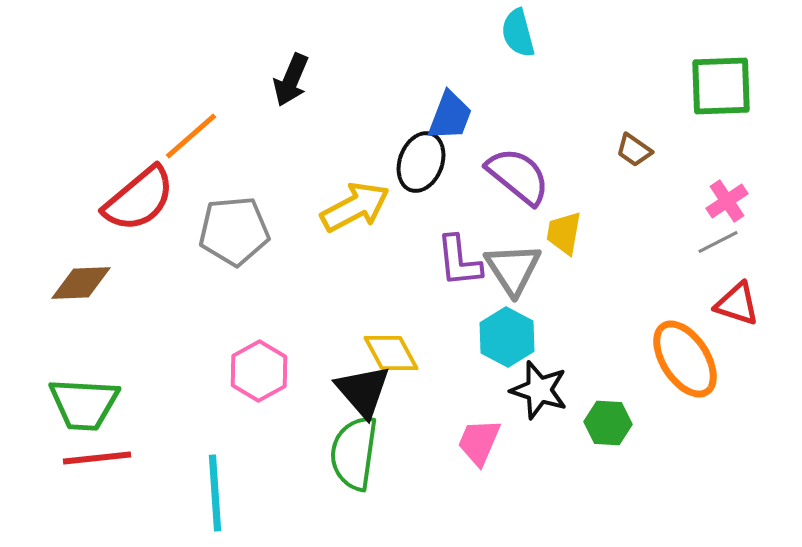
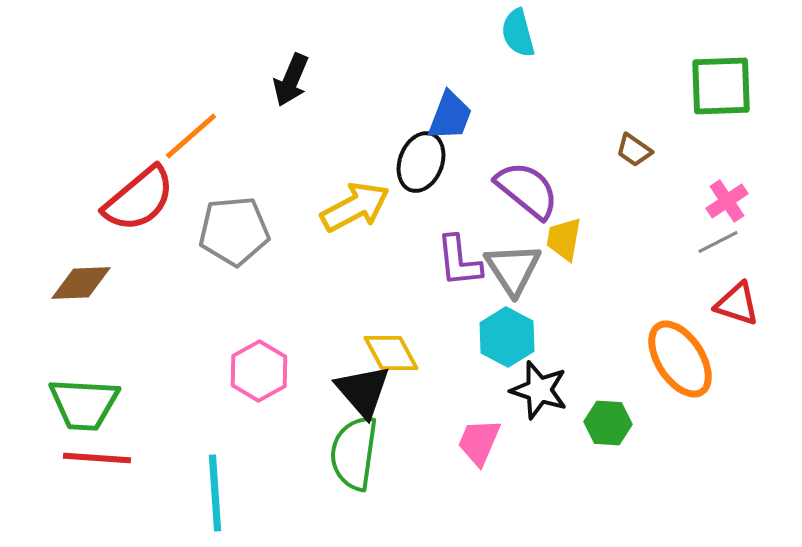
purple semicircle: moved 9 px right, 14 px down
yellow trapezoid: moved 6 px down
orange ellipse: moved 5 px left
red line: rotated 10 degrees clockwise
